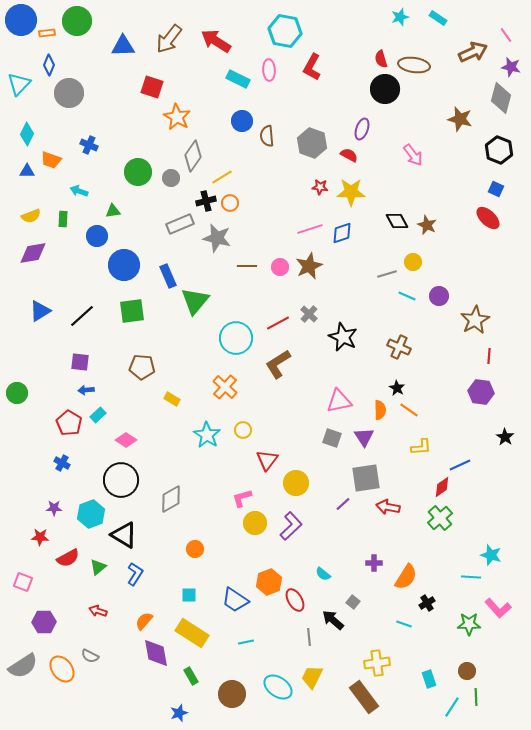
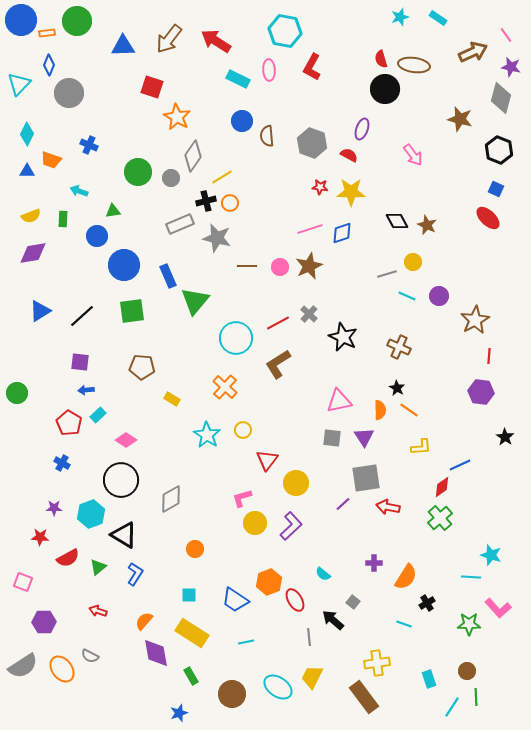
gray square at (332, 438): rotated 12 degrees counterclockwise
